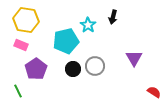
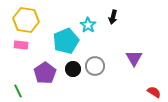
cyan pentagon: rotated 10 degrees counterclockwise
pink rectangle: rotated 16 degrees counterclockwise
purple pentagon: moved 9 px right, 4 px down
